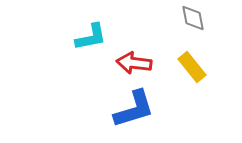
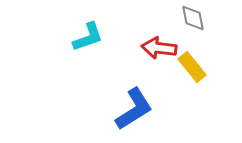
cyan L-shape: moved 3 px left; rotated 8 degrees counterclockwise
red arrow: moved 25 px right, 15 px up
blue L-shape: rotated 15 degrees counterclockwise
